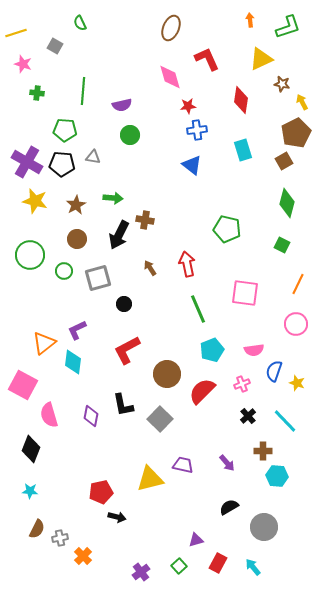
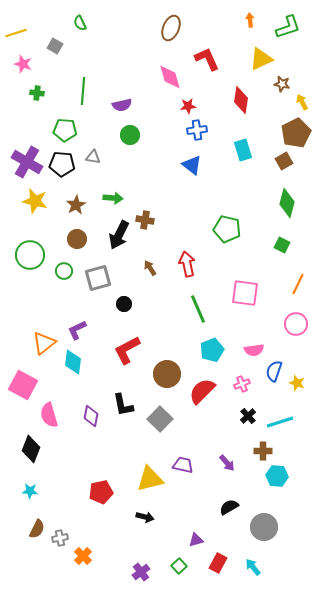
cyan line at (285, 421): moved 5 px left, 1 px down; rotated 64 degrees counterclockwise
black arrow at (117, 517): moved 28 px right
